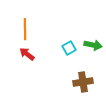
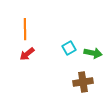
green arrow: moved 8 px down
red arrow: rotated 77 degrees counterclockwise
